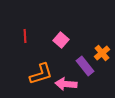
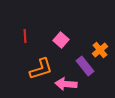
orange cross: moved 2 px left, 3 px up
orange L-shape: moved 5 px up
